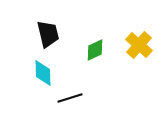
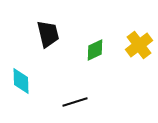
yellow cross: rotated 12 degrees clockwise
cyan diamond: moved 22 px left, 8 px down
black line: moved 5 px right, 4 px down
